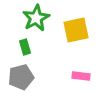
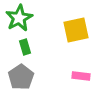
green star: moved 17 px left
gray pentagon: rotated 20 degrees counterclockwise
